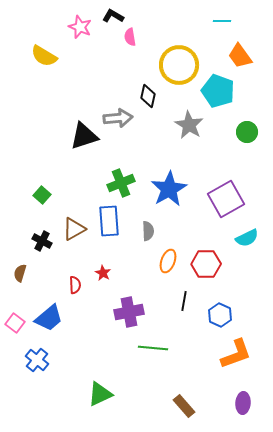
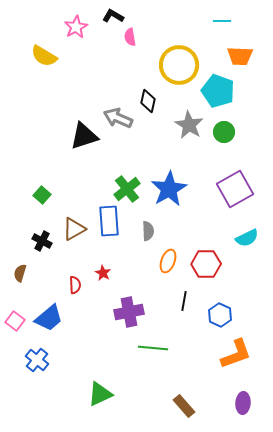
pink star: moved 4 px left; rotated 20 degrees clockwise
orange trapezoid: rotated 52 degrees counterclockwise
black diamond: moved 5 px down
gray arrow: rotated 152 degrees counterclockwise
green circle: moved 23 px left
green cross: moved 6 px right, 6 px down; rotated 16 degrees counterclockwise
purple square: moved 9 px right, 10 px up
pink square: moved 2 px up
